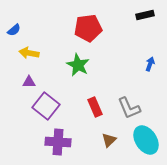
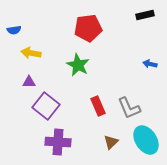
blue semicircle: rotated 32 degrees clockwise
yellow arrow: moved 2 px right
blue arrow: rotated 96 degrees counterclockwise
red rectangle: moved 3 px right, 1 px up
brown triangle: moved 2 px right, 2 px down
